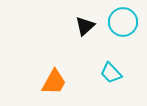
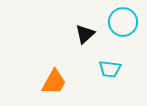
black triangle: moved 8 px down
cyan trapezoid: moved 1 px left, 4 px up; rotated 40 degrees counterclockwise
